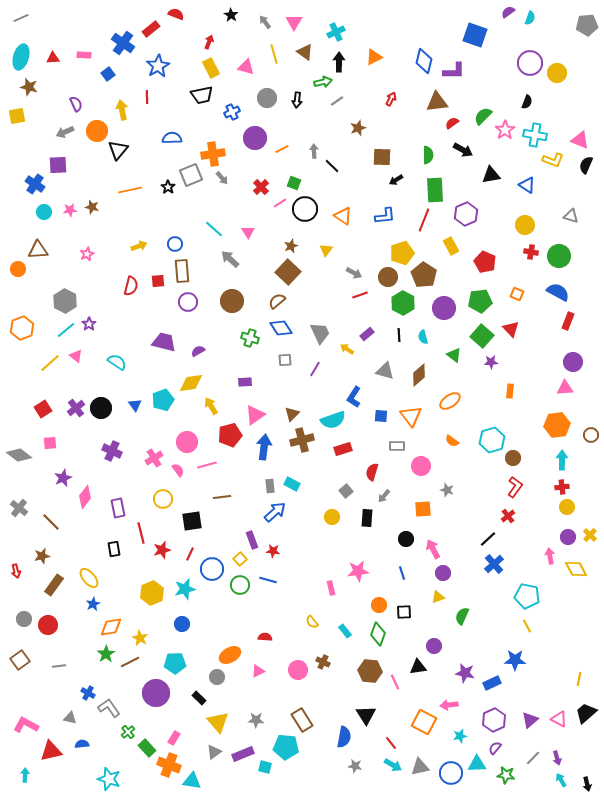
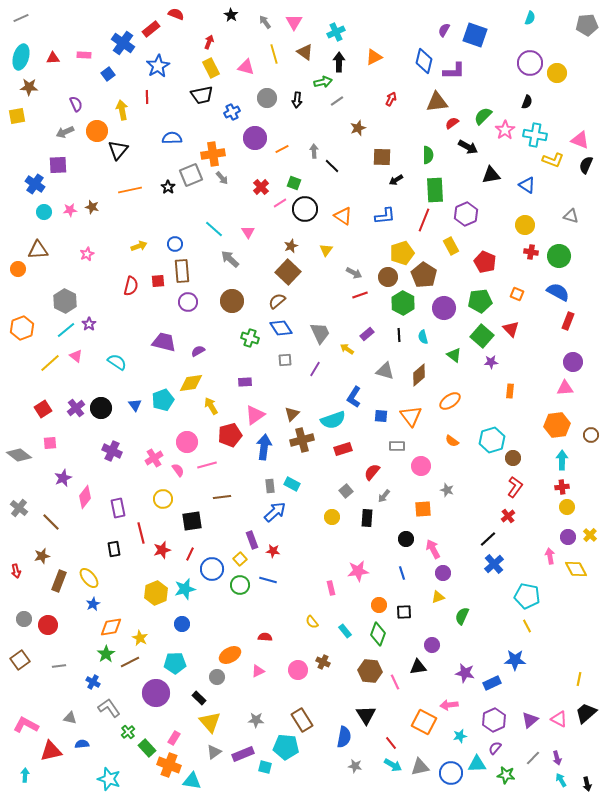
purple semicircle at (508, 12): moved 64 px left, 18 px down; rotated 24 degrees counterclockwise
brown star at (29, 87): rotated 12 degrees counterclockwise
black arrow at (463, 150): moved 5 px right, 3 px up
red semicircle at (372, 472): rotated 24 degrees clockwise
brown rectangle at (54, 585): moved 5 px right, 4 px up; rotated 15 degrees counterclockwise
yellow hexagon at (152, 593): moved 4 px right
purple circle at (434, 646): moved 2 px left, 1 px up
blue cross at (88, 693): moved 5 px right, 11 px up
yellow triangle at (218, 722): moved 8 px left
